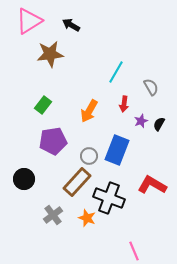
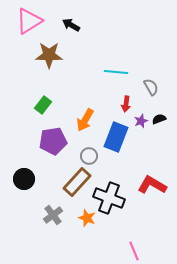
brown star: moved 1 px left, 1 px down; rotated 8 degrees clockwise
cyan line: rotated 65 degrees clockwise
red arrow: moved 2 px right
orange arrow: moved 4 px left, 9 px down
black semicircle: moved 5 px up; rotated 40 degrees clockwise
blue rectangle: moved 1 px left, 13 px up
